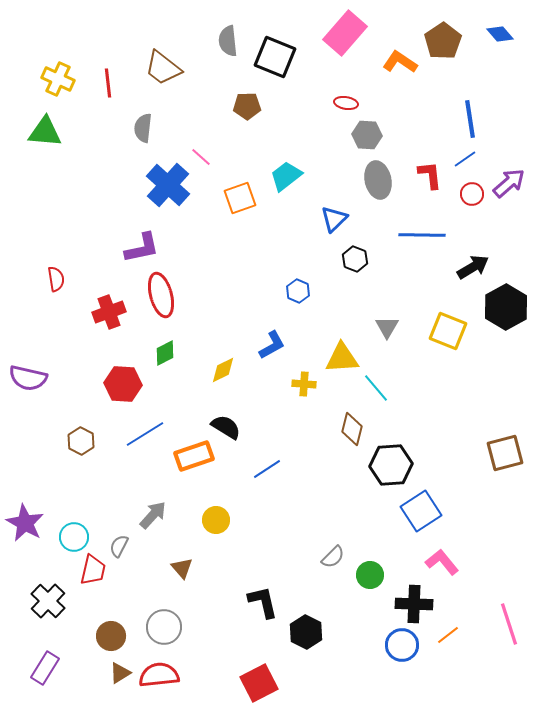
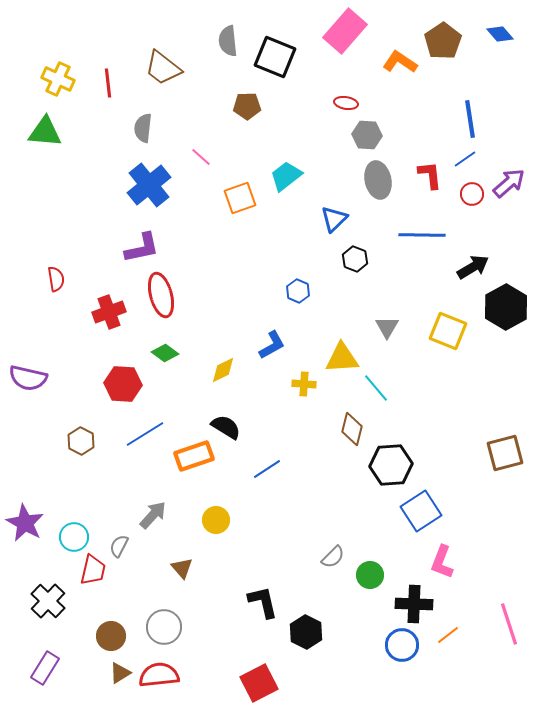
pink rectangle at (345, 33): moved 2 px up
blue cross at (168, 185): moved 19 px left; rotated 9 degrees clockwise
green diamond at (165, 353): rotated 64 degrees clockwise
pink L-shape at (442, 562): rotated 120 degrees counterclockwise
